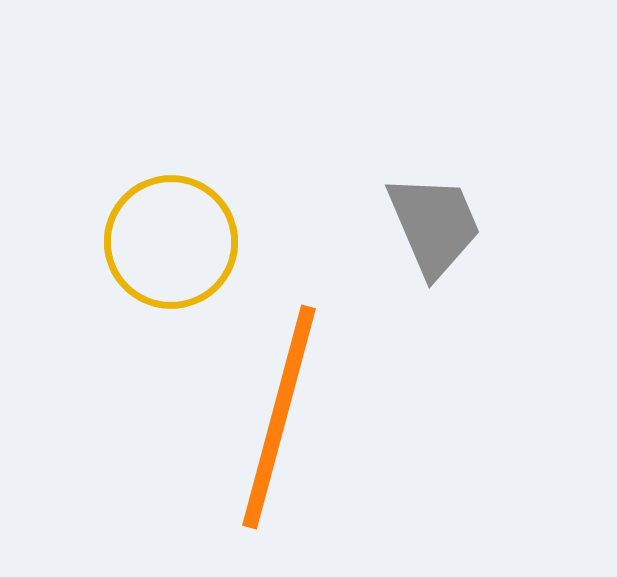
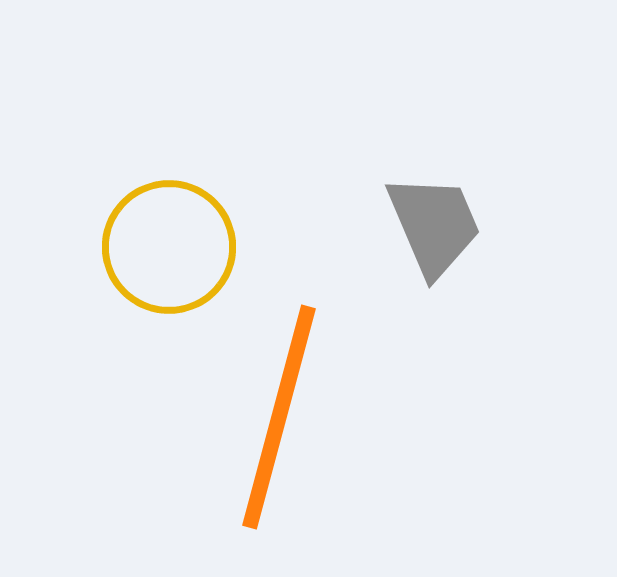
yellow circle: moved 2 px left, 5 px down
